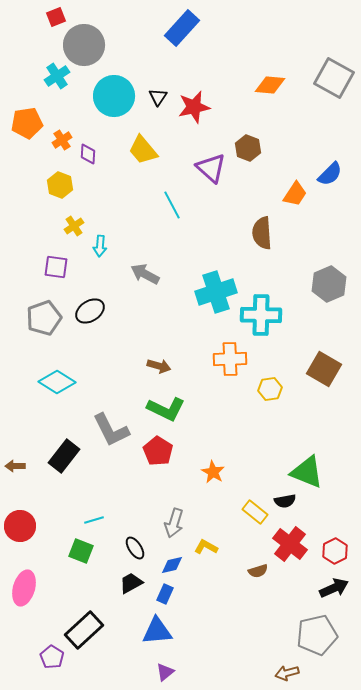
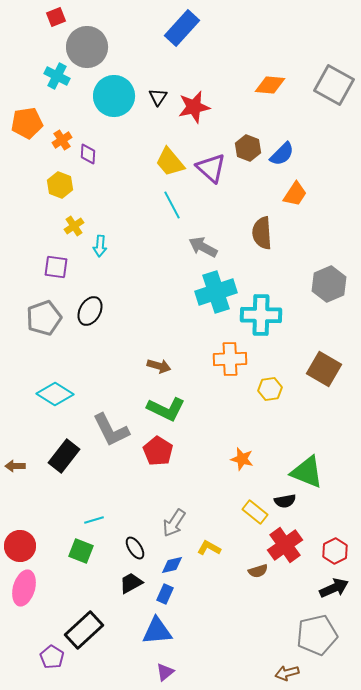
gray circle at (84, 45): moved 3 px right, 2 px down
cyan cross at (57, 76): rotated 30 degrees counterclockwise
gray square at (334, 78): moved 7 px down
yellow trapezoid at (143, 150): moved 27 px right, 12 px down
blue semicircle at (330, 174): moved 48 px left, 20 px up
gray arrow at (145, 274): moved 58 px right, 27 px up
black ellipse at (90, 311): rotated 28 degrees counterclockwise
cyan diamond at (57, 382): moved 2 px left, 12 px down
orange star at (213, 472): moved 29 px right, 13 px up; rotated 15 degrees counterclockwise
gray arrow at (174, 523): rotated 16 degrees clockwise
red circle at (20, 526): moved 20 px down
red cross at (290, 544): moved 5 px left, 1 px down; rotated 16 degrees clockwise
yellow L-shape at (206, 547): moved 3 px right, 1 px down
